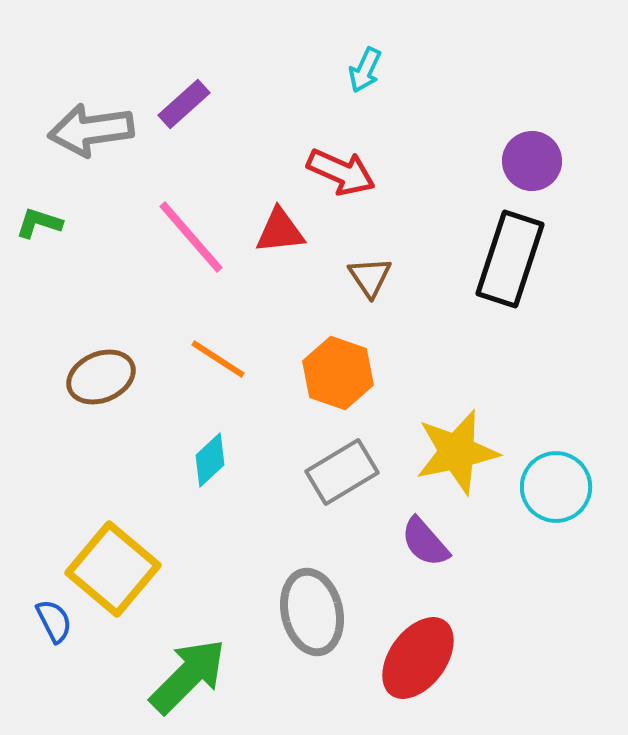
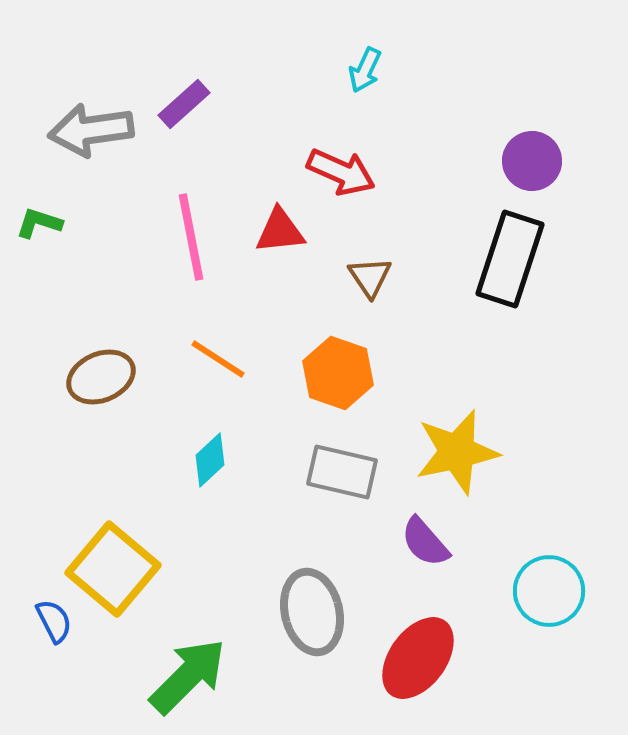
pink line: rotated 30 degrees clockwise
gray rectangle: rotated 44 degrees clockwise
cyan circle: moved 7 px left, 104 px down
